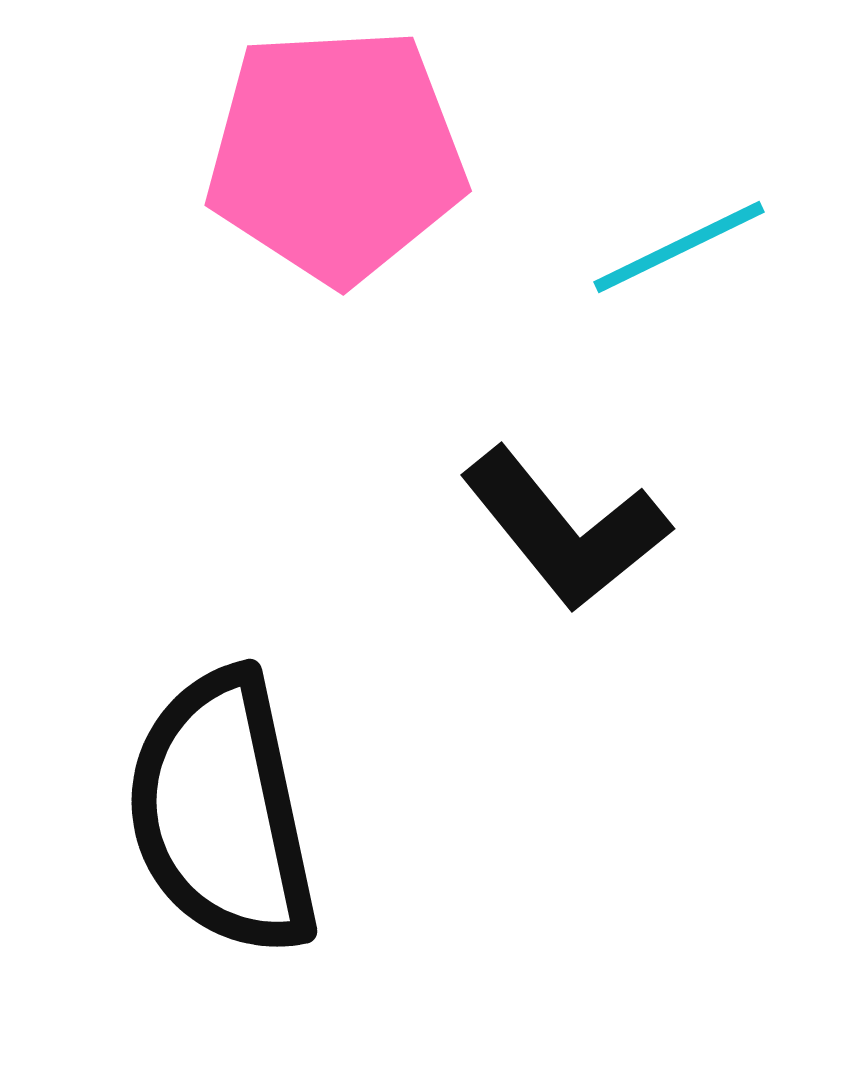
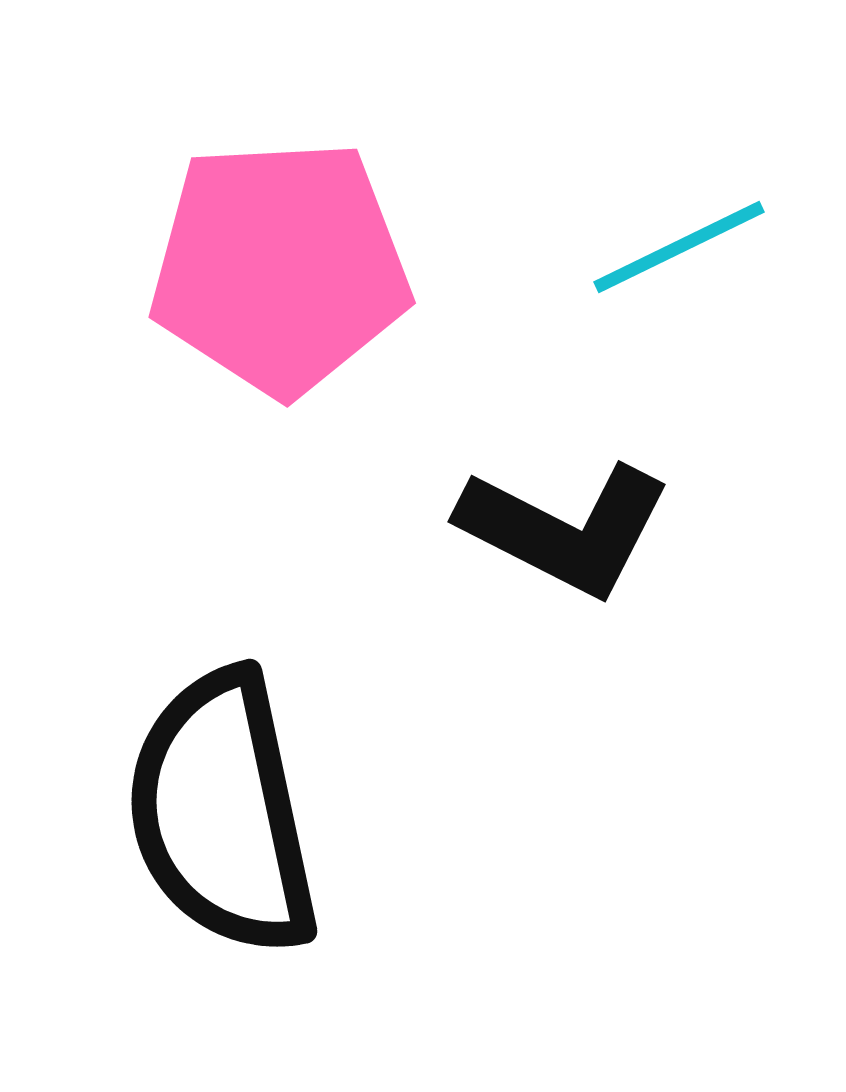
pink pentagon: moved 56 px left, 112 px down
black L-shape: rotated 24 degrees counterclockwise
